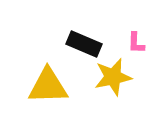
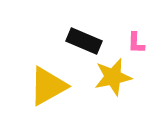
black rectangle: moved 3 px up
yellow triangle: rotated 27 degrees counterclockwise
